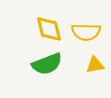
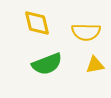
yellow diamond: moved 12 px left, 6 px up
